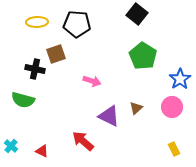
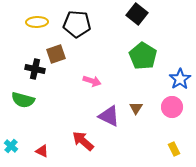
brown triangle: rotated 16 degrees counterclockwise
